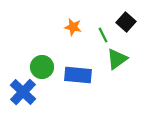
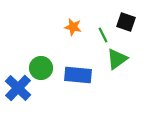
black square: rotated 24 degrees counterclockwise
green circle: moved 1 px left, 1 px down
blue cross: moved 5 px left, 4 px up
